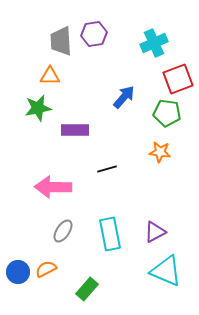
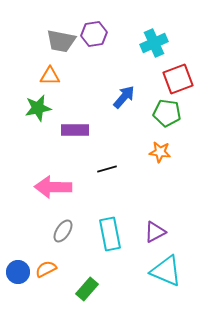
gray trapezoid: rotated 76 degrees counterclockwise
